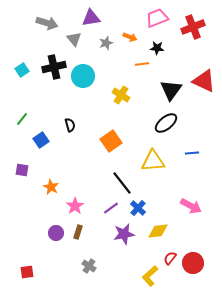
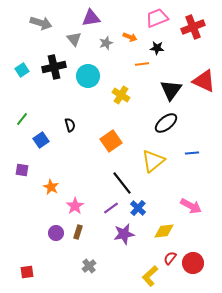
gray arrow: moved 6 px left
cyan circle: moved 5 px right
yellow triangle: rotated 35 degrees counterclockwise
yellow diamond: moved 6 px right
gray cross: rotated 16 degrees clockwise
